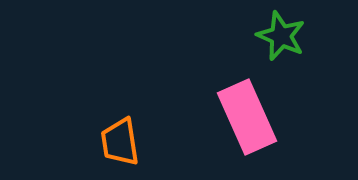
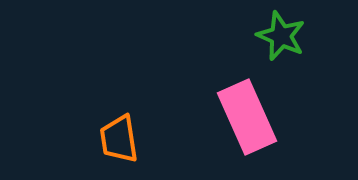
orange trapezoid: moved 1 px left, 3 px up
